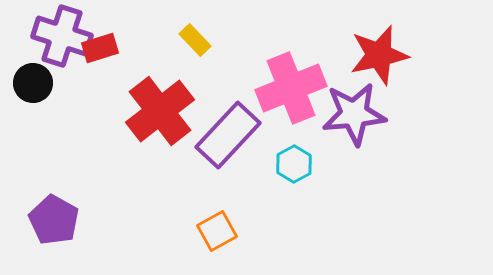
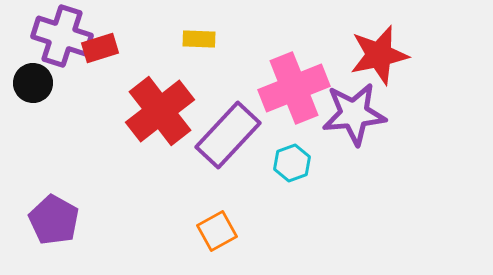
yellow rectangle: moved 4 px right, 1 px up; rotated 44 degrees counterclockwise
pink cross: moved 3 px right
cyan hexagon: moved 2 px left, 1 px up; rotated 9 degrees clockwise
